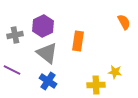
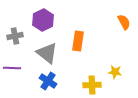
purple hexagon: moved 6 px up
gray cross: moved 1 px down
purple line: moved 2 px up; rotated 24 degrees counterclockwise
yellow cross: moved 4 px left
